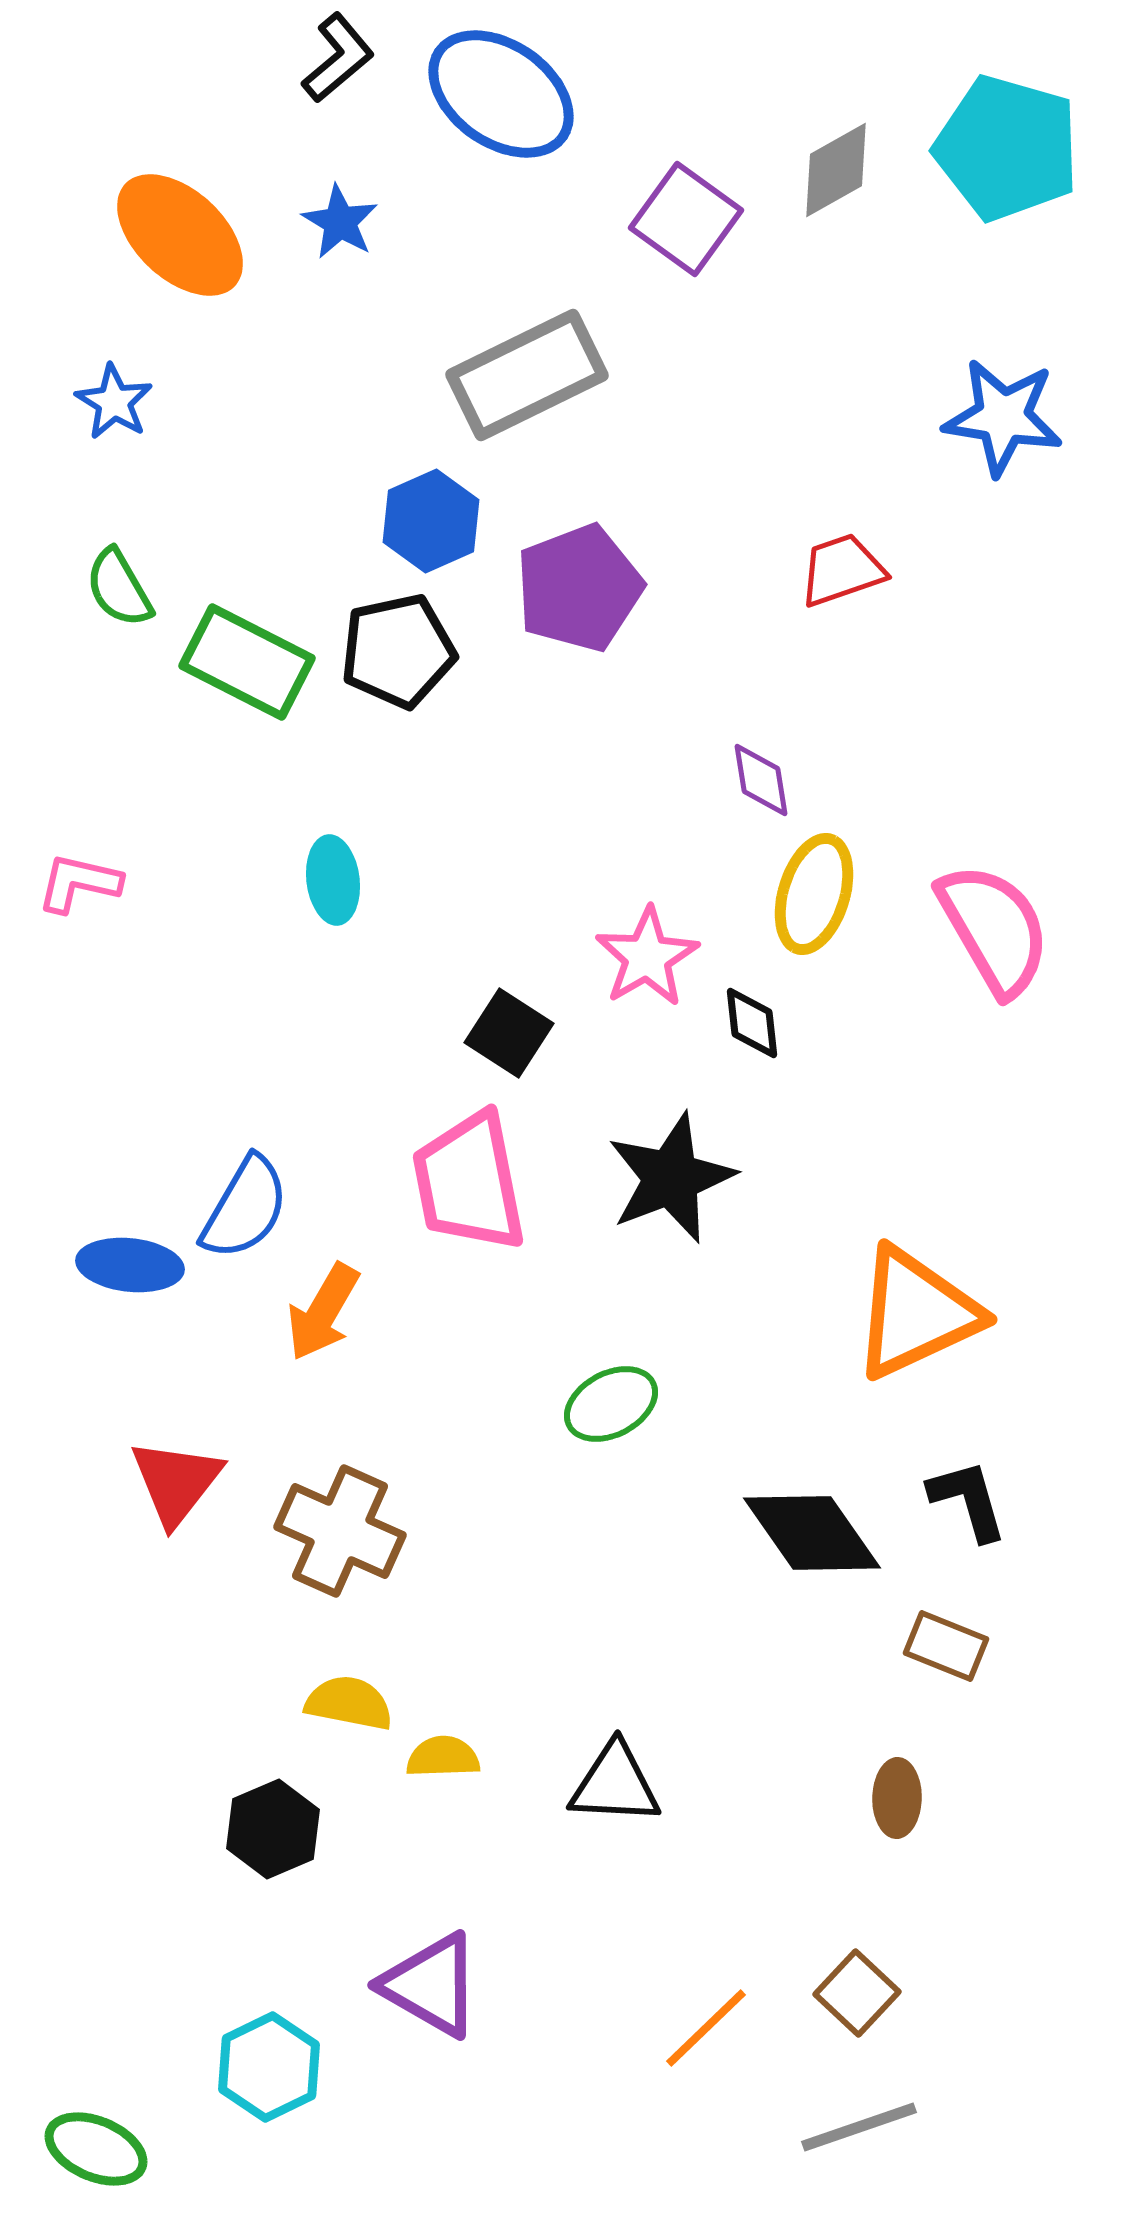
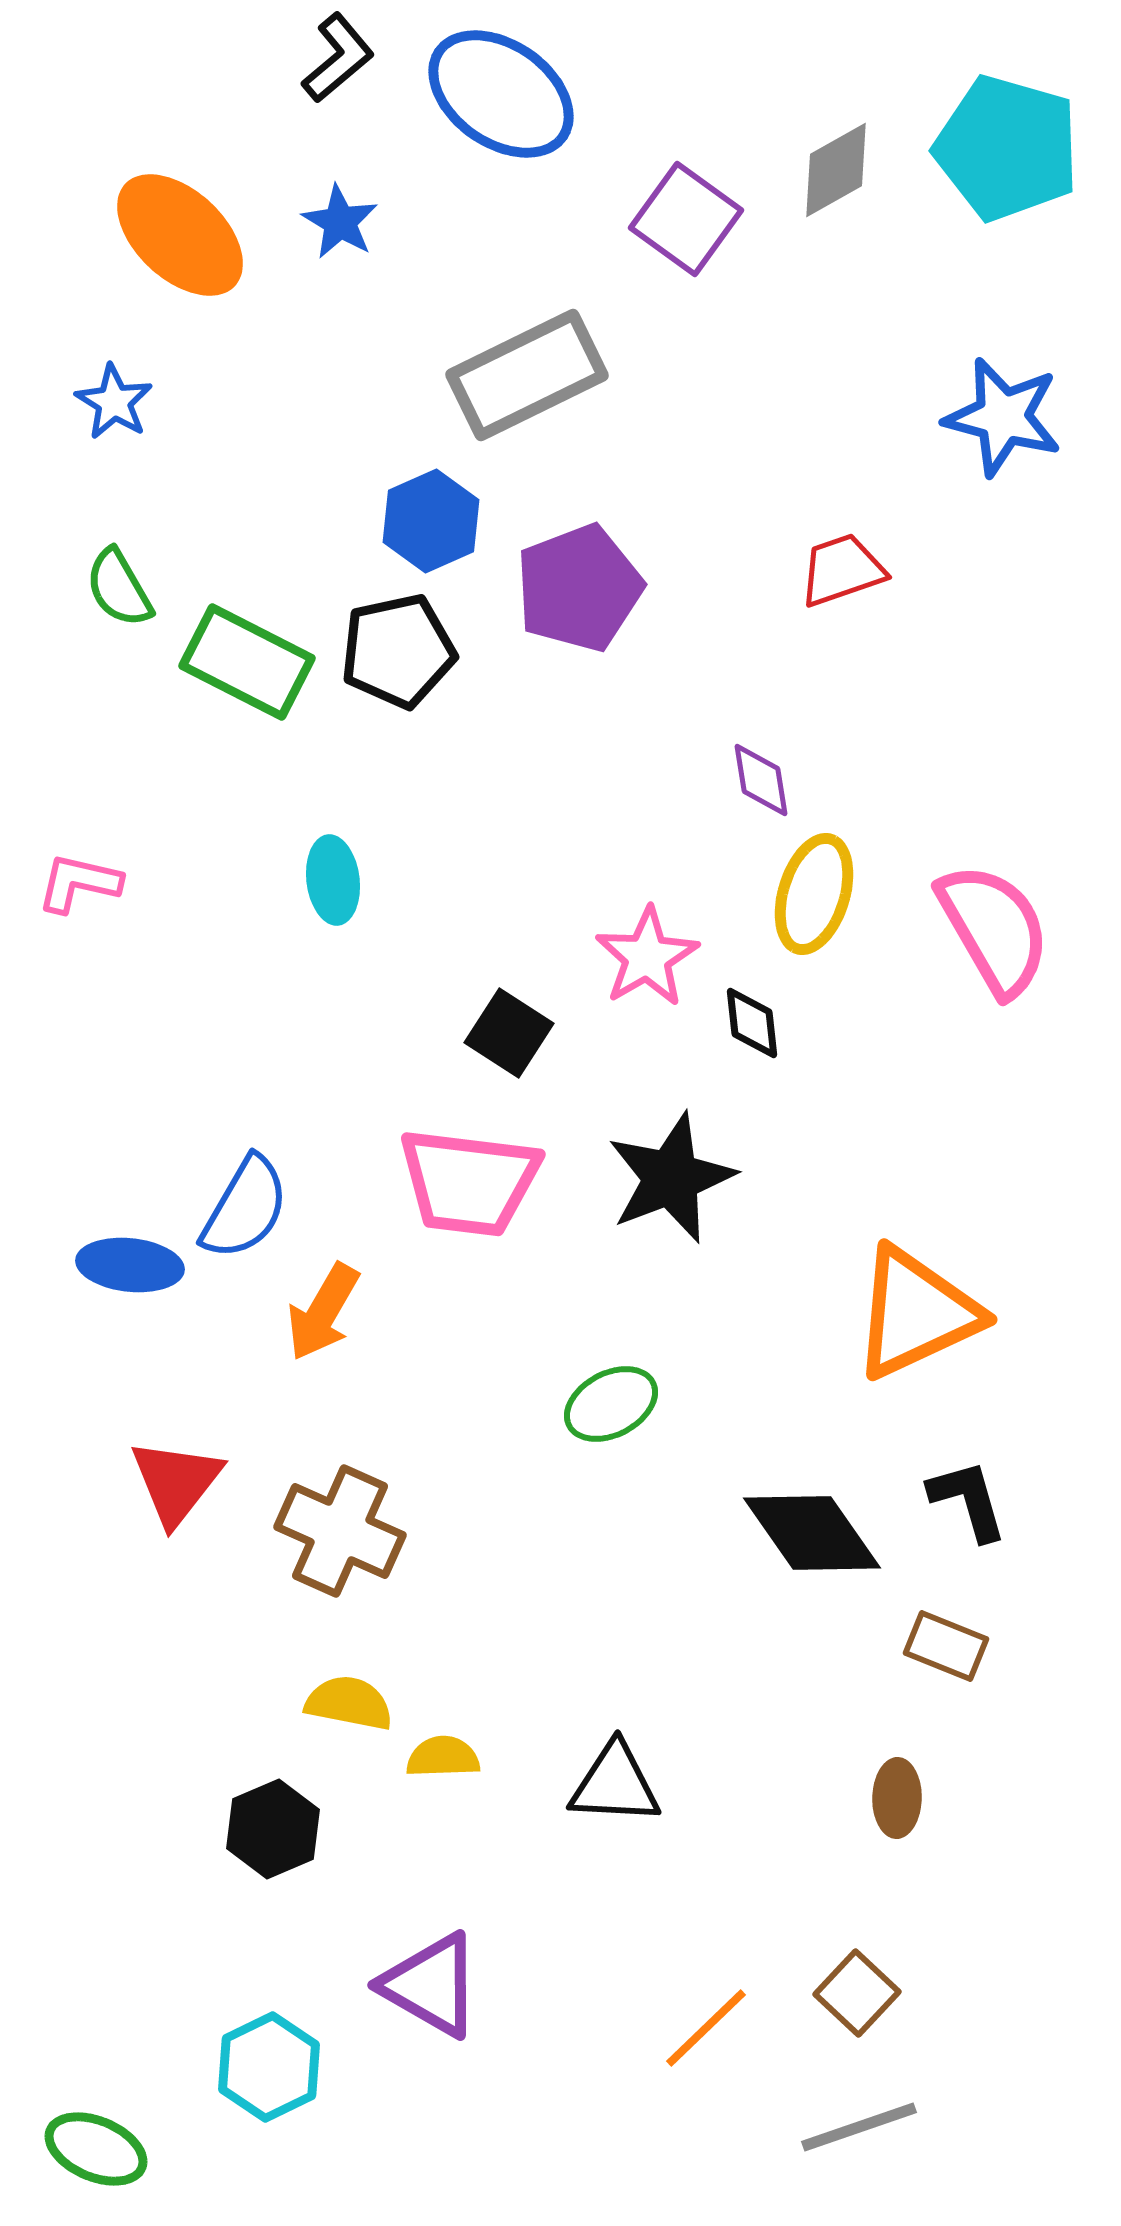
blue star at (1003, 417): rotated 6 degrees clockwise
pink trapezoid at (469, 1182): rotated 72 degrees counterclockwise
